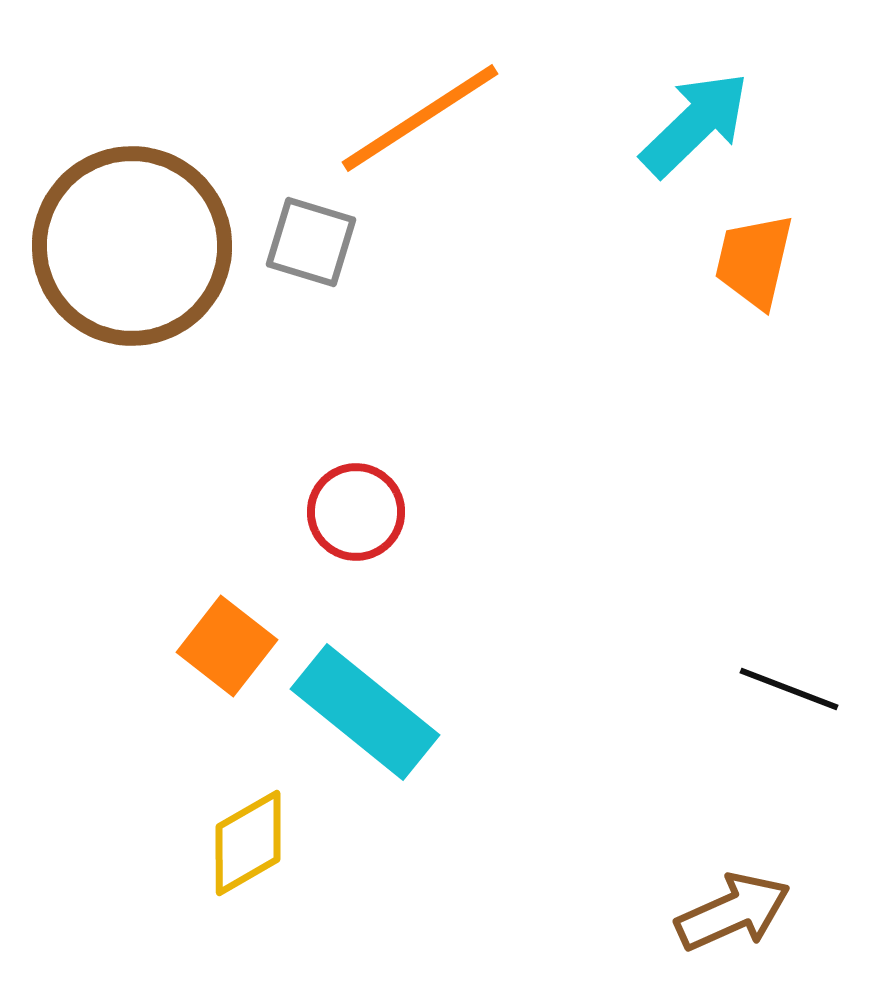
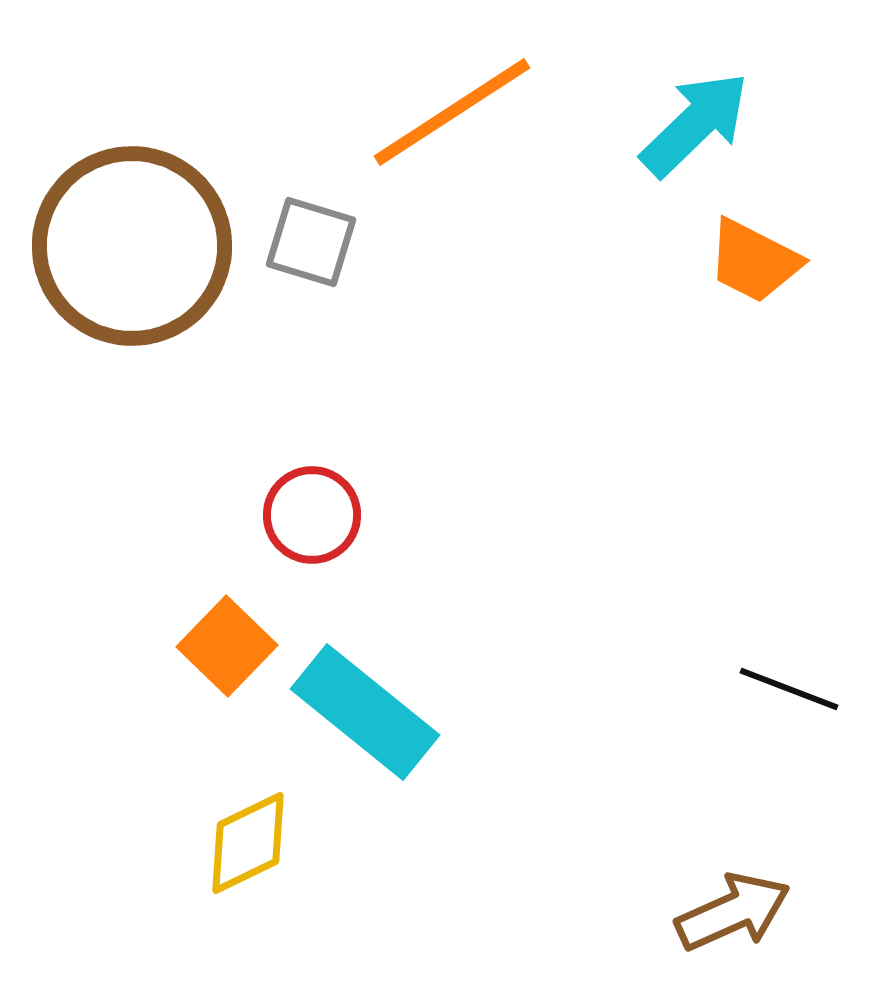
orange line: moved 32 px right, 6 px up
orange trapezoid: rotated 76 degrees counterclockwise
red circle: moved 44 px left, 3 px down
orange square: rotated 6 degrees clockwise
yellow diamond: rotated 4 degrees clockwise
